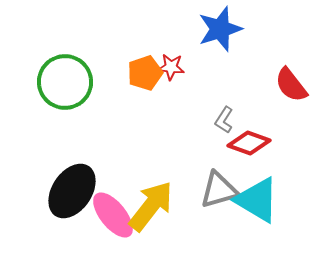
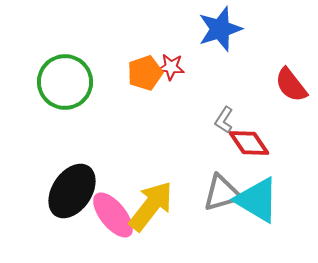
red diamond: rotated 36 degrees clockwise
gray triangle: moved 3 px right, 3 px down
